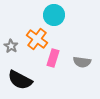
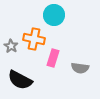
orange cross: moved 3 px left; rotated 25 degrees counterclockwise
gray semicircle: moved 2 px left, 6 px down
